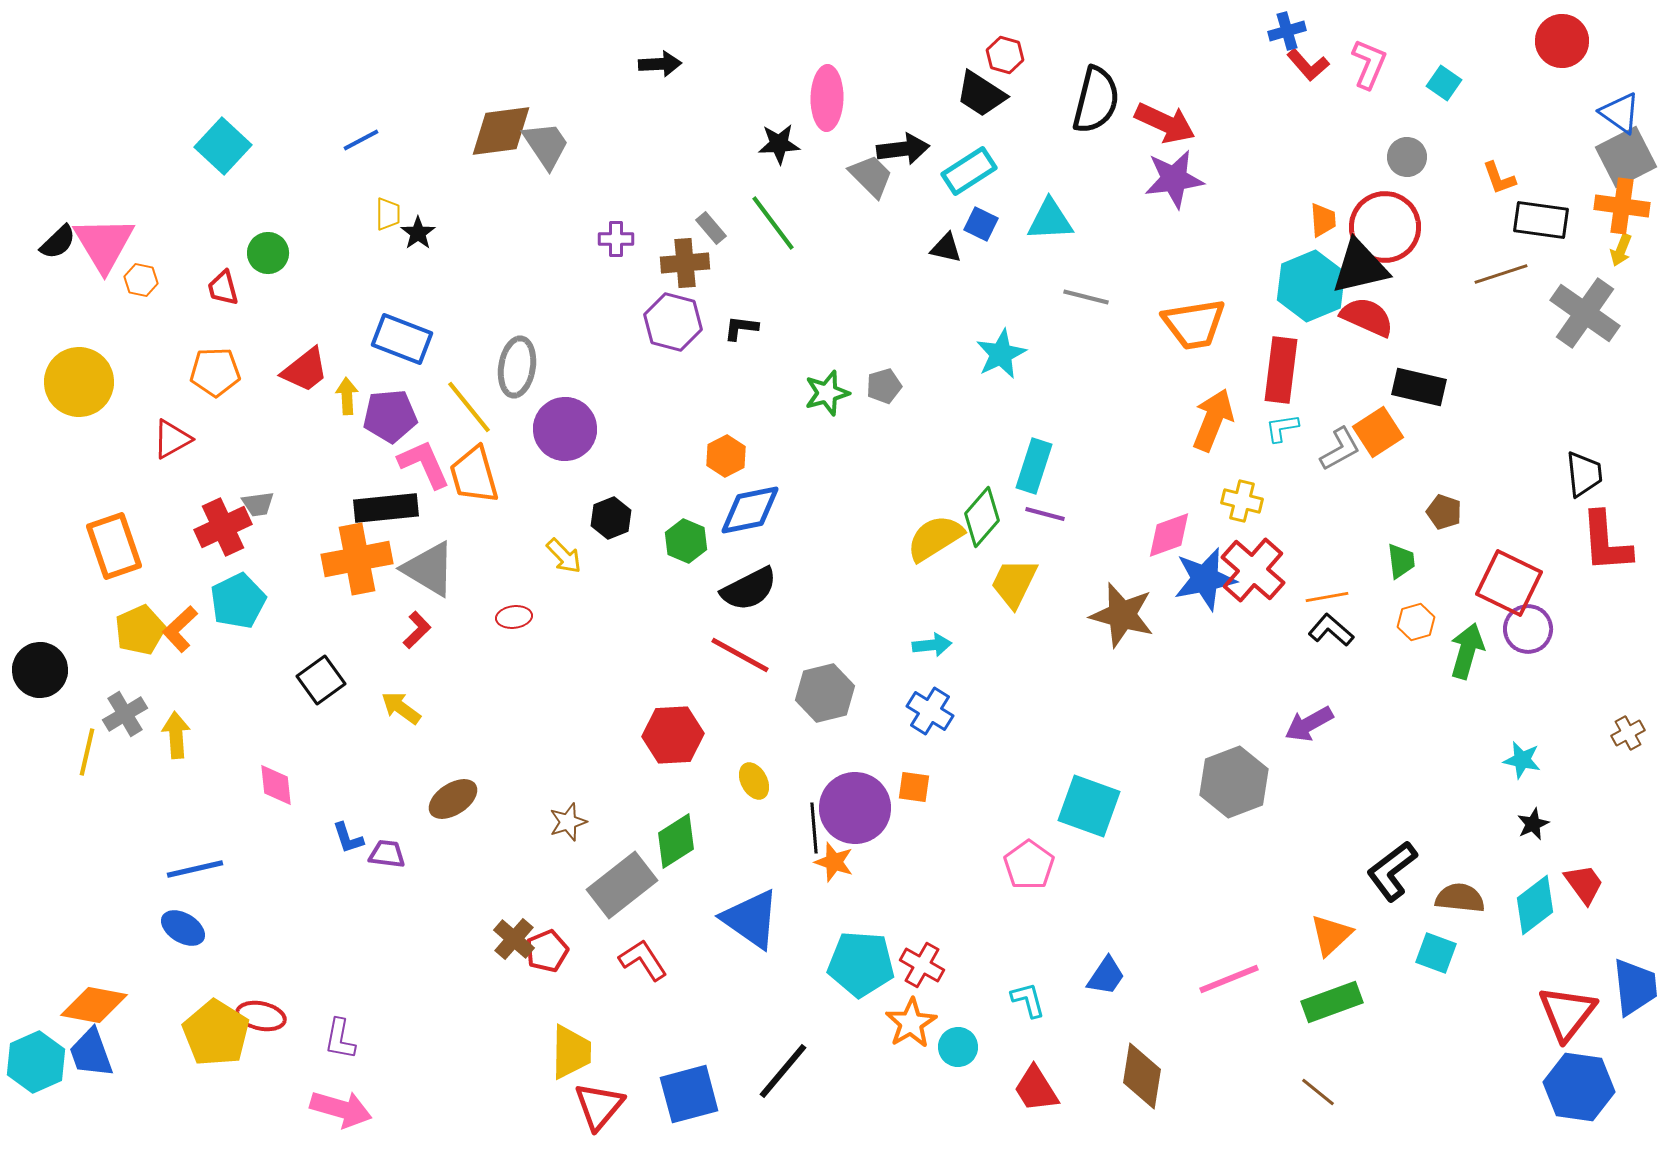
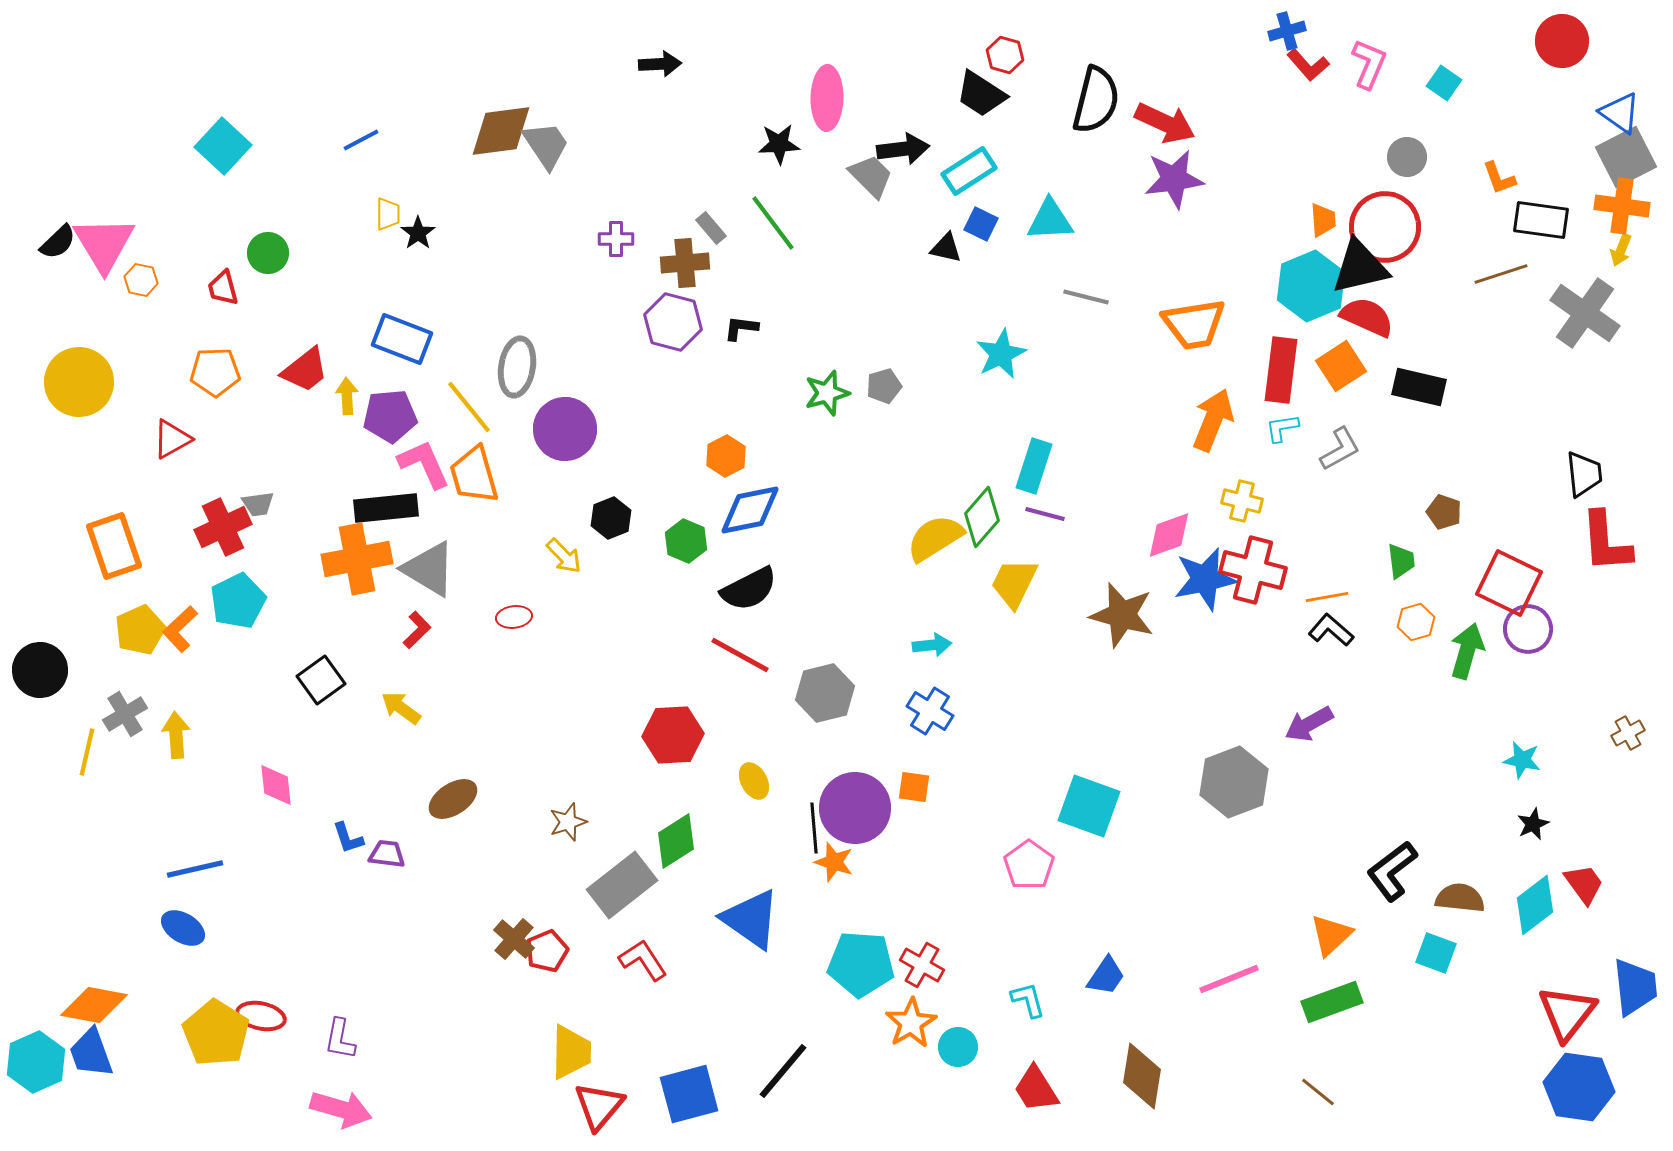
orange square at (1378, 432): moved 37 px left, 66 px up
red cross at (1253, 570): rotated 26 degrees counterclockwise
